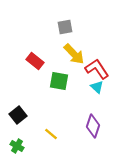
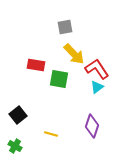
red rectangle: moved 1 px right, 4 px down; rotated 30 degrees counterclockwise
green square: moved 2 px up
cyan triangle: rotated 40 degrees clockwise
purple diamond: moved 1 px left
yellow line: rotated 24 degrees counterclockwise
green cross: moved 2 px left
